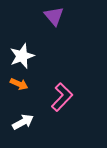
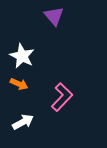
white star: rotated 25 degrees counterclockwise
